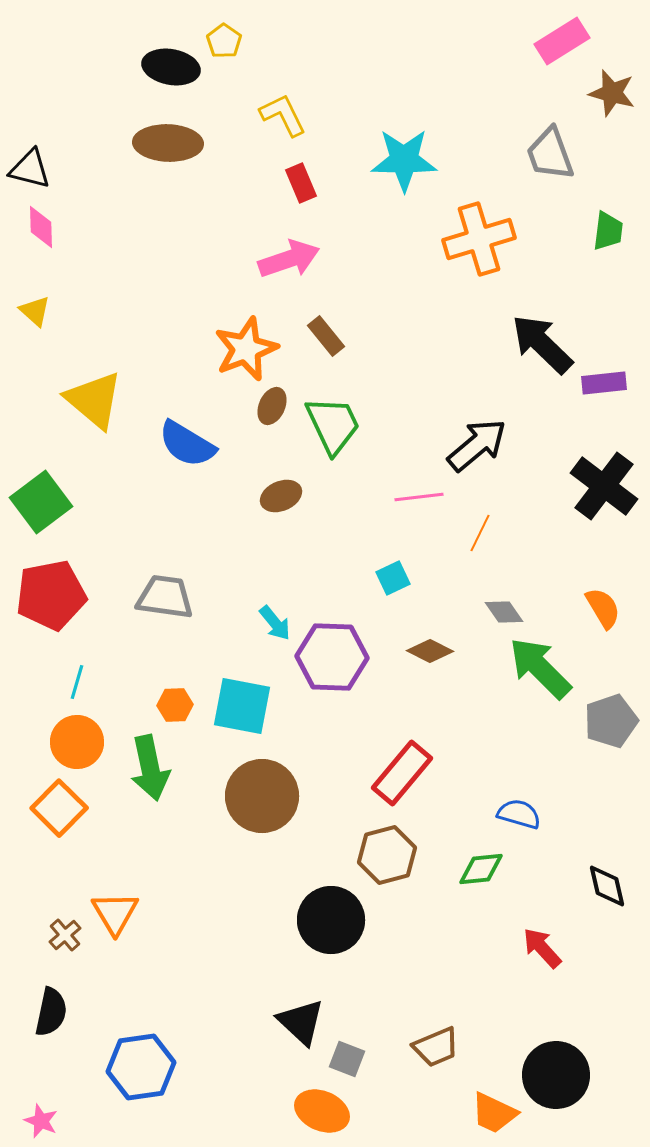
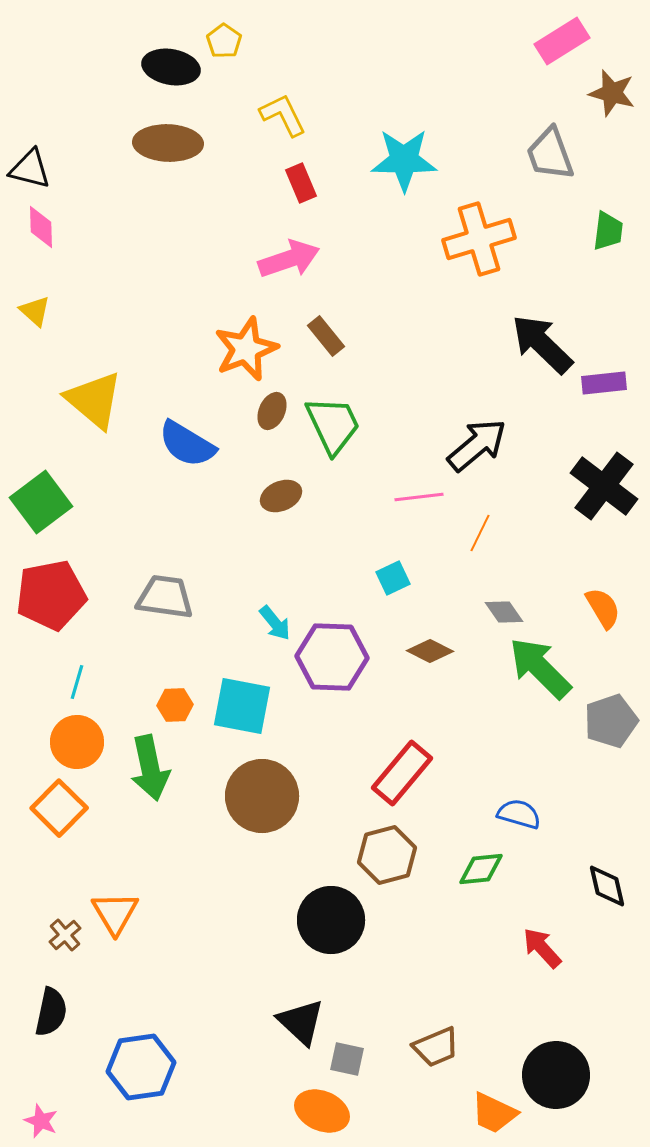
brown ellipse at (272, 406): moved 5 px down
gray square at (347, 1059): rotated 9 degrees counterclockwise
